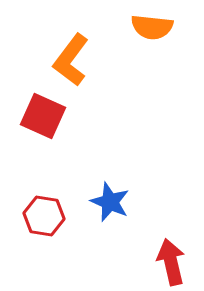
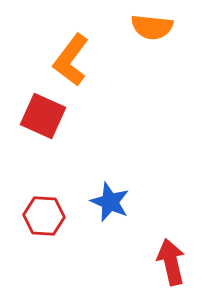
red hexagon: rotated 6 degrees counterclockwise
